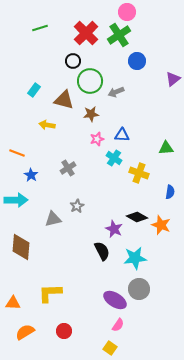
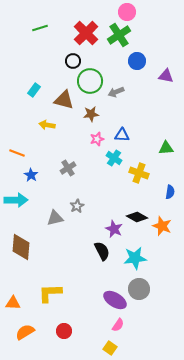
purple triangle: moved 7 px left, 3 px up; rotated 49 degrees clockwise
gray triangle: moved 2 px right, 1 px up
orange star: moved 1 px right, 1 px down
